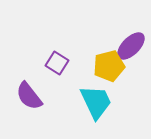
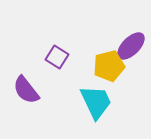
purple square: moved 6 px up
purple semicircle: moved 3 px left, 6 px up
